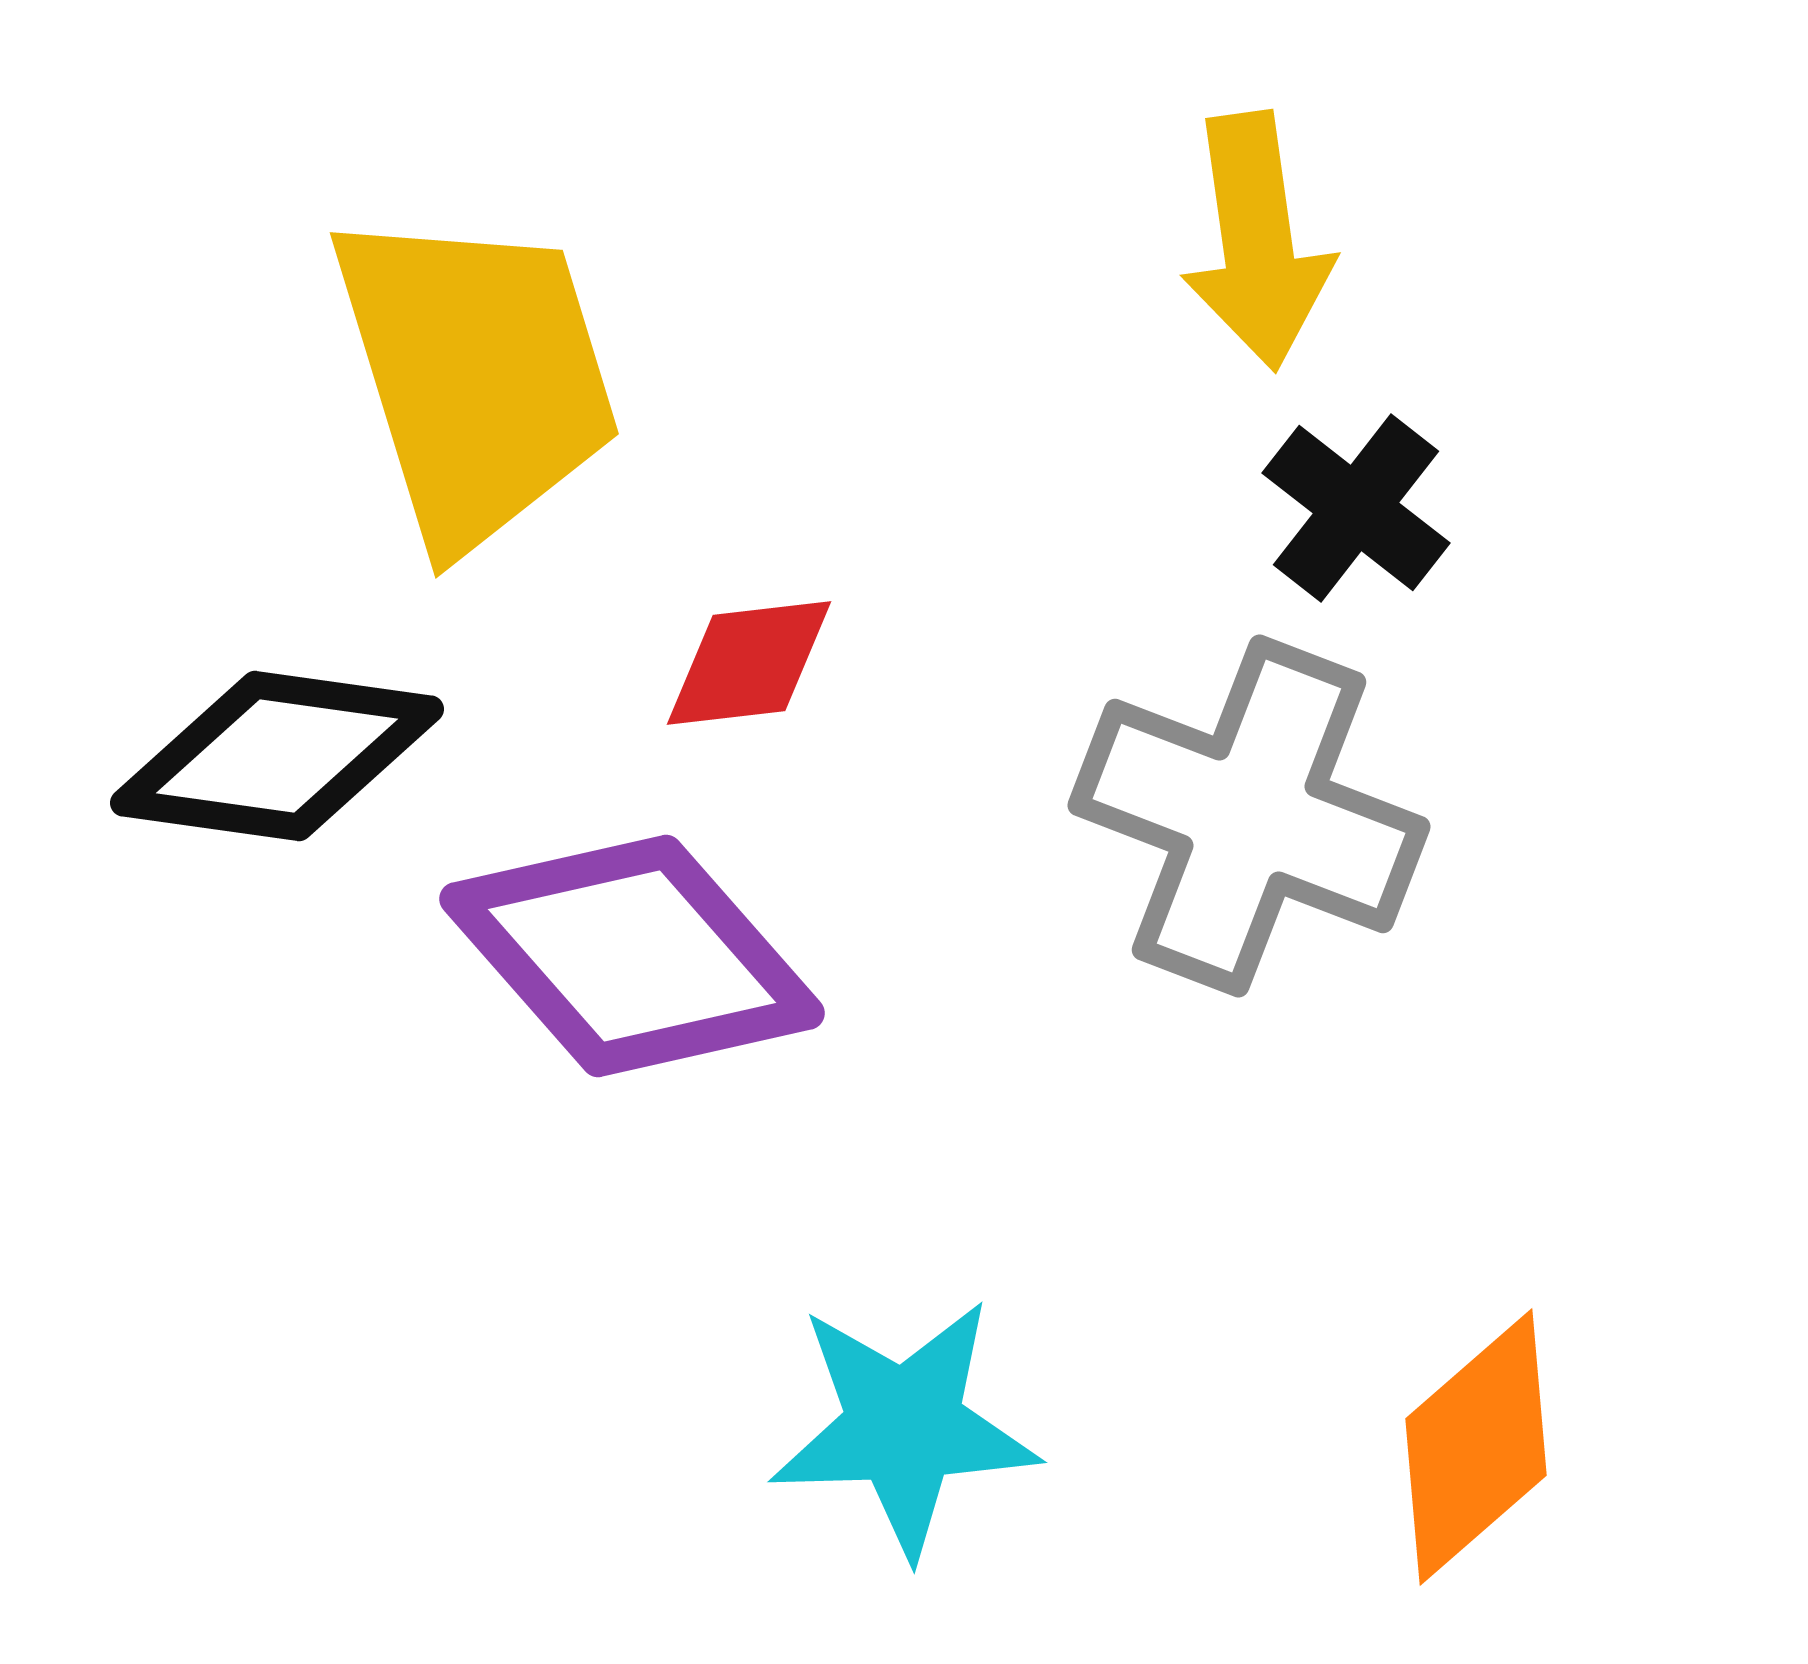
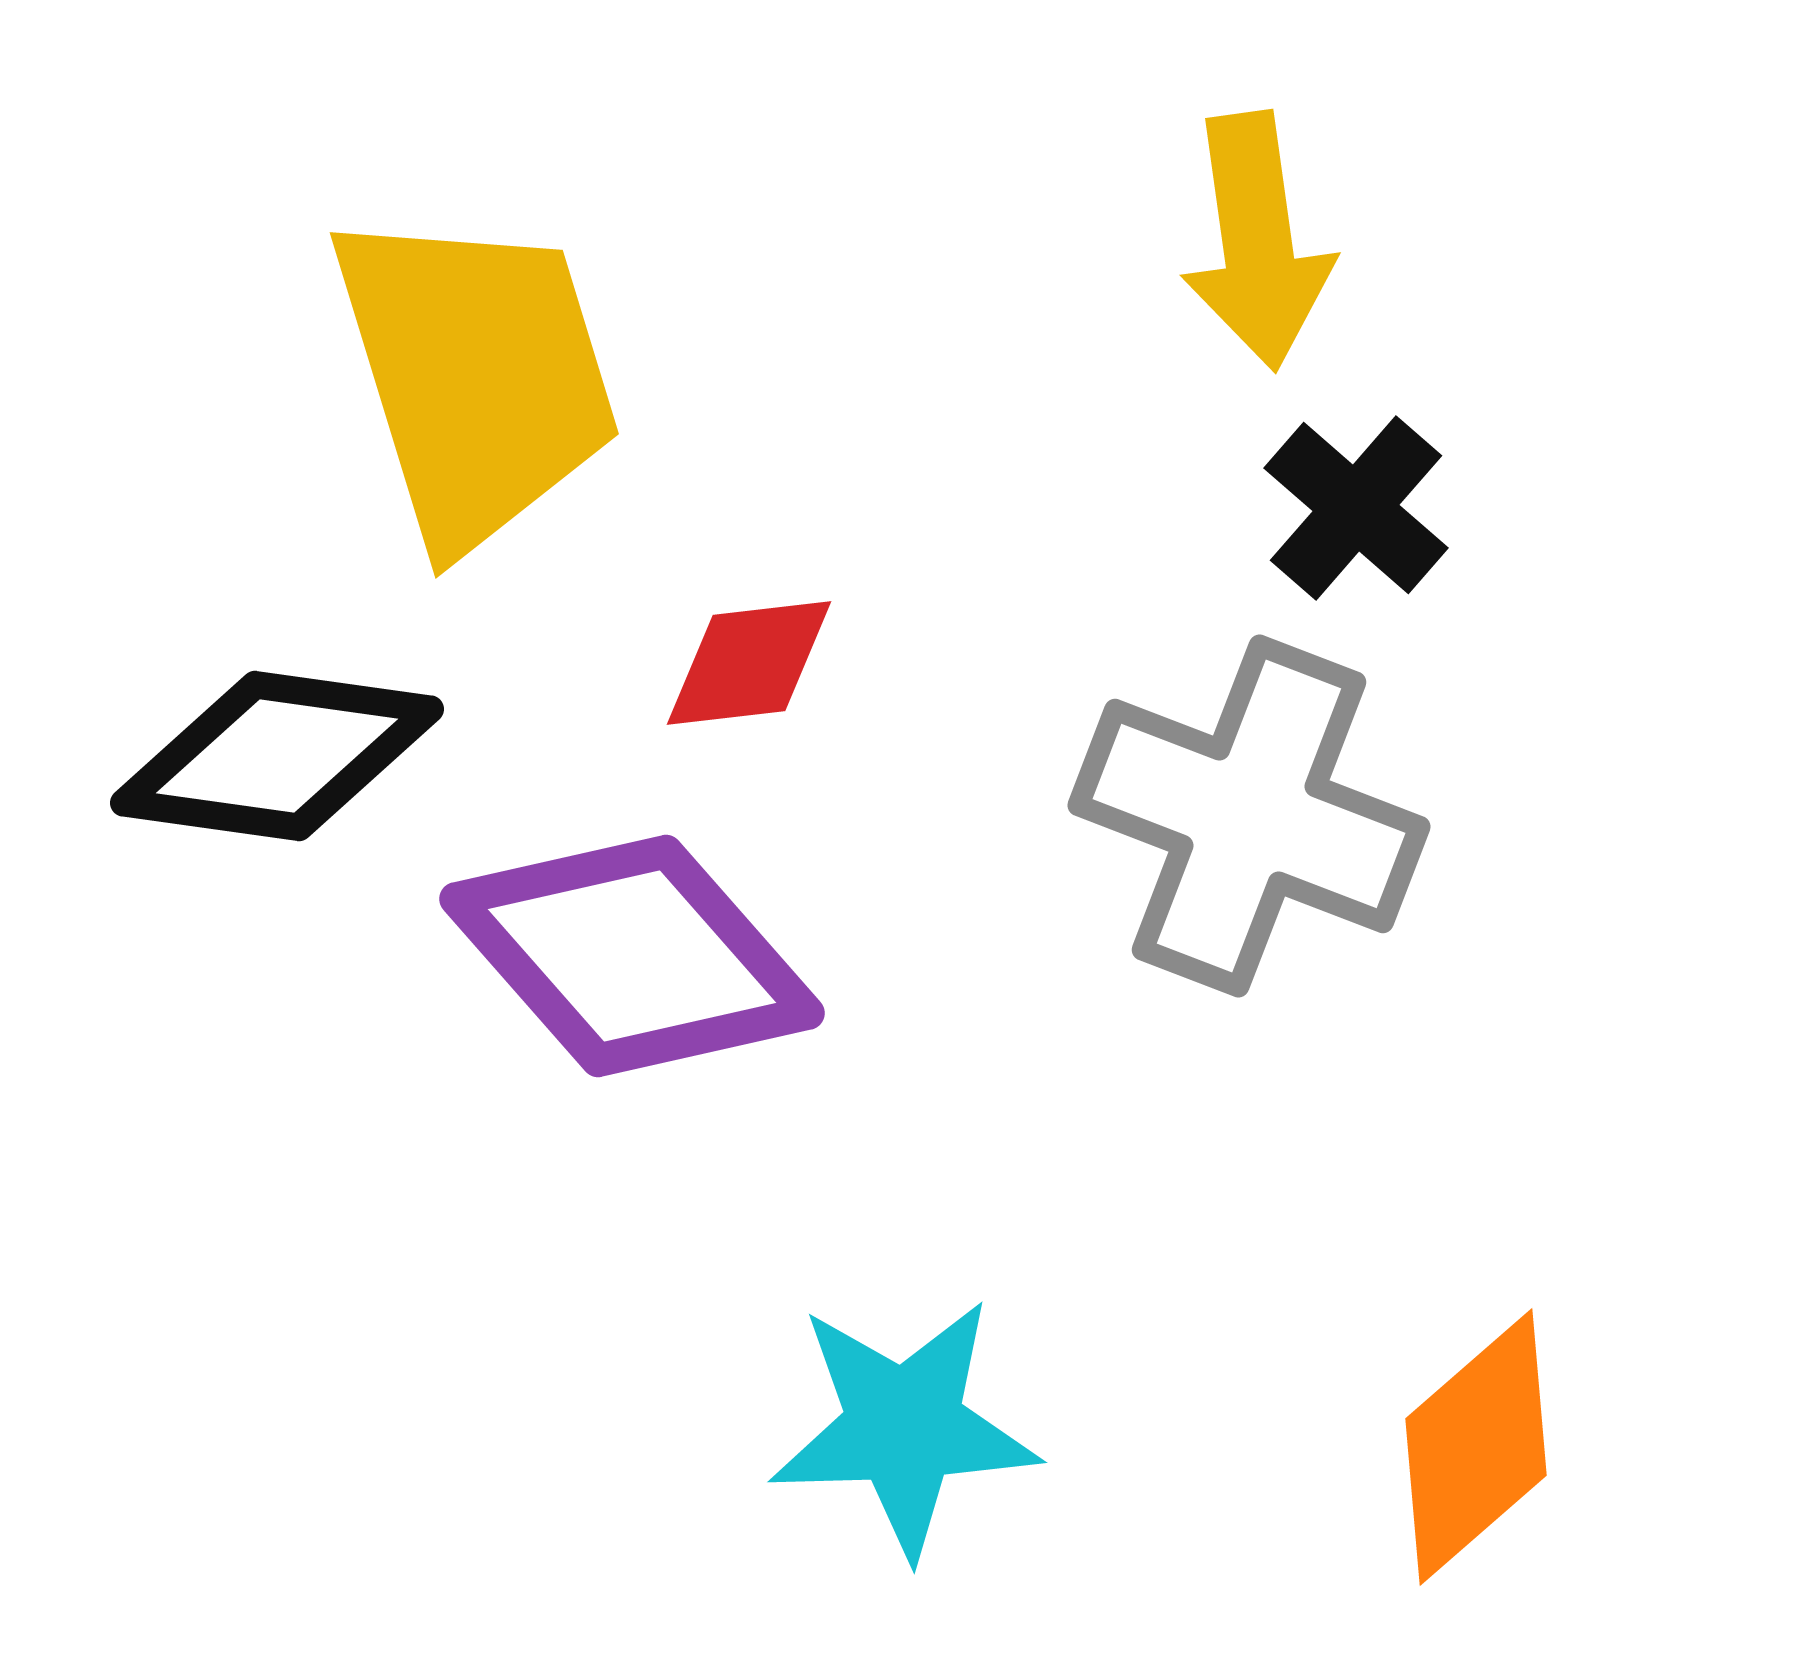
black cross: rotated 3 degrees clockwise
